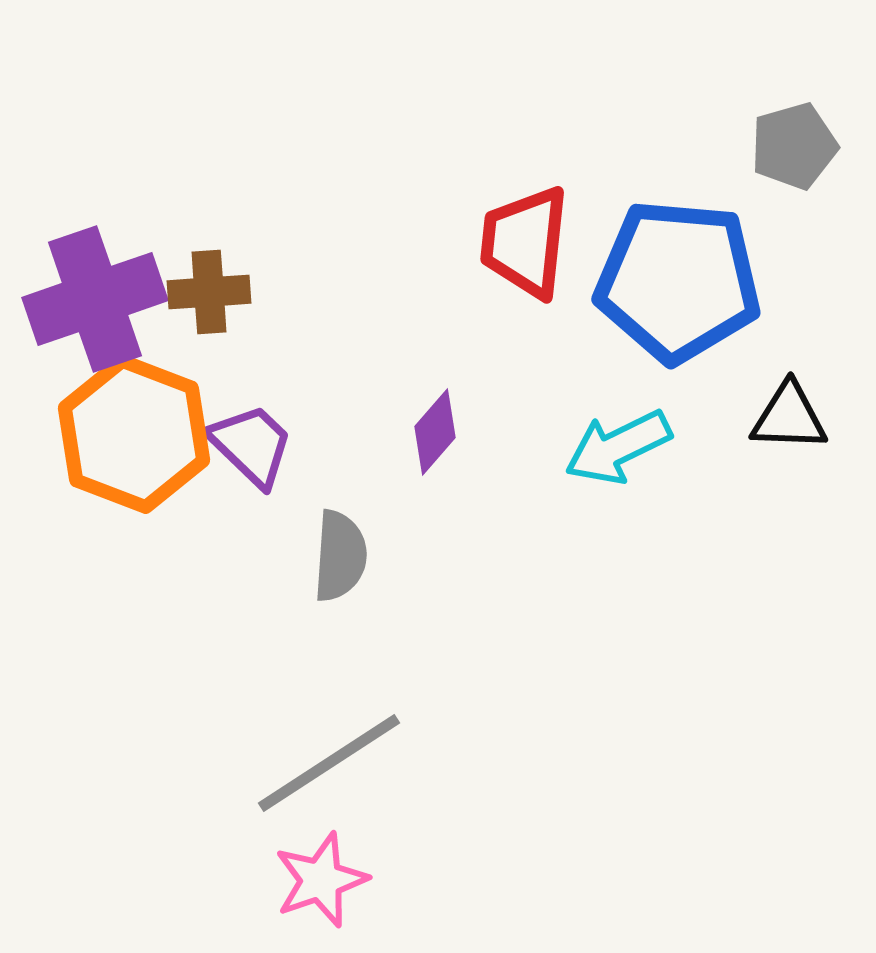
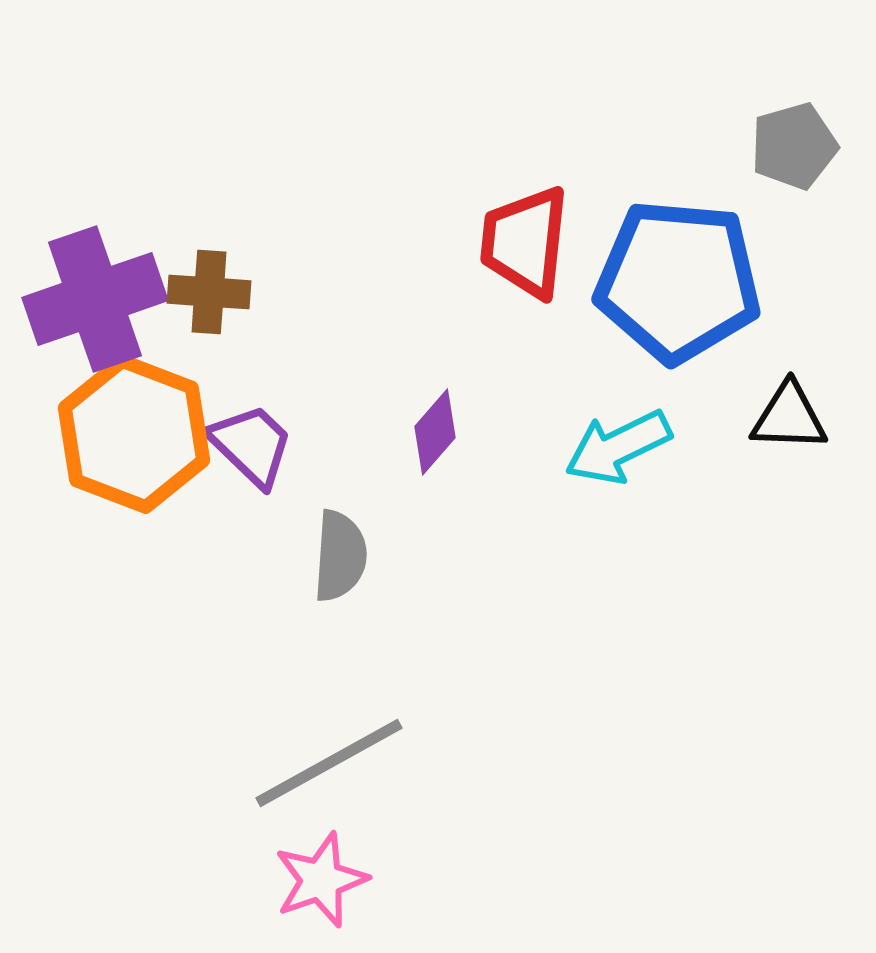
brown cross: rotated 8 degrees clockwise
gray line: rotated 4 degrees clockwise
